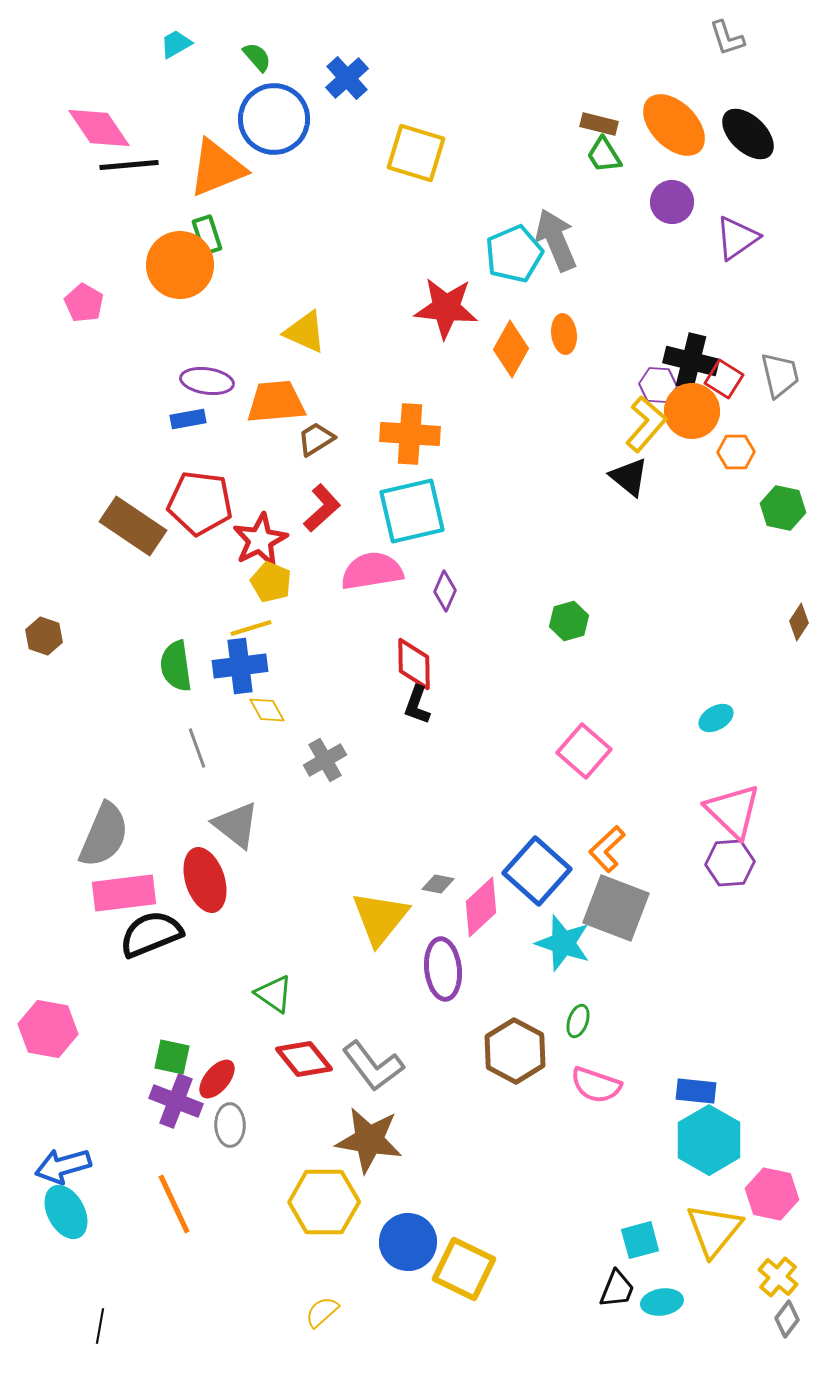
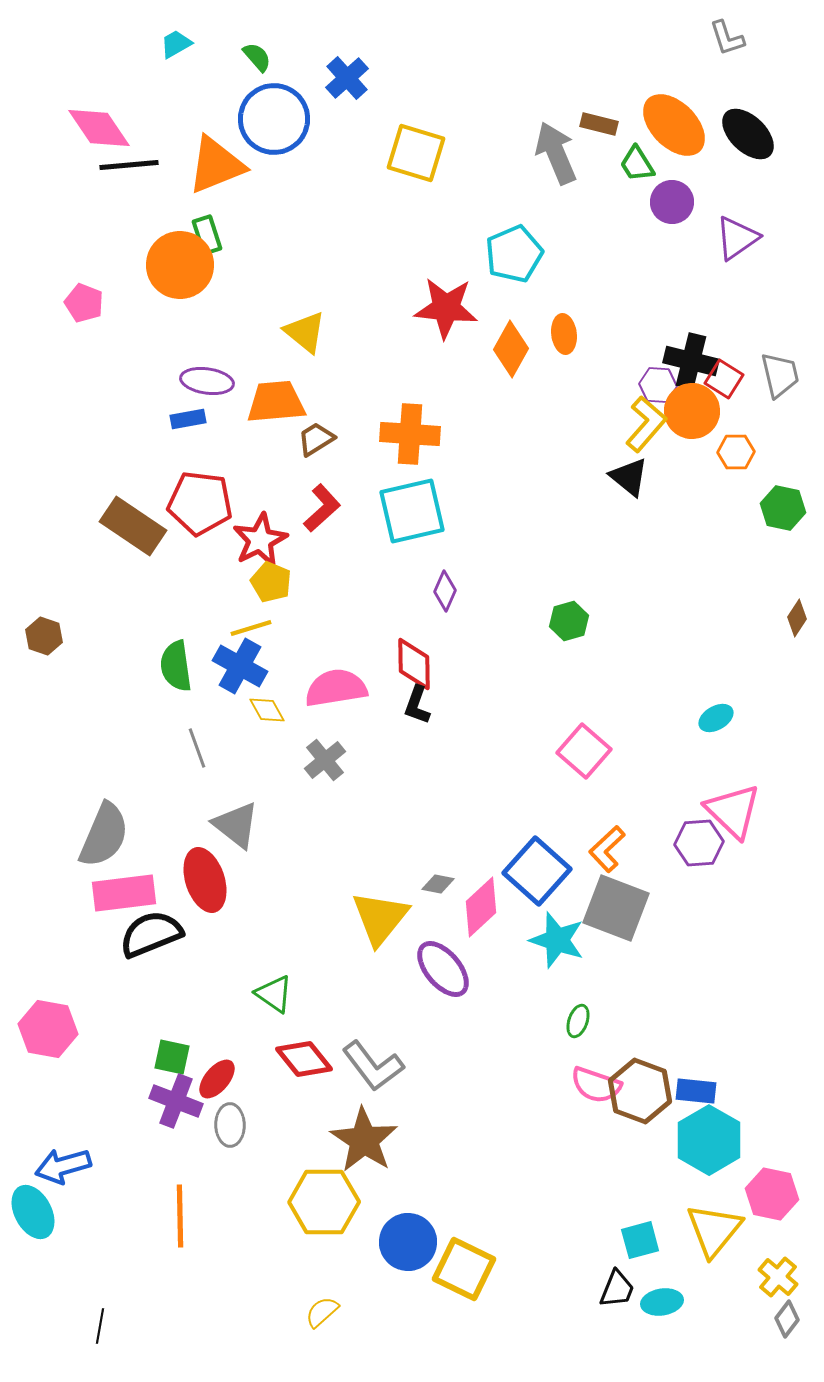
green trapezoid at (604, 155): moved 33 px right, 9 px down
orange triangle at (217, 168): moved 1 px left, 3 px up
gray arrow at (556, 240): moved 87 px up
pink pentagon at (84, 303): rotated 9 degrees counterclockwise
yellow triangle at (305, 332): rotated 15 degrees clockwise
pink semicircle at (372, 571): moved 36 px left, 117 px down
brown diamond at (799, 622): moved 2 px left, 4 px up
blue cross at (240, 666): rotated 36 degrees clockwise
gray cross at (325, 760): rotated 9 degrees counterclockwise
purple hexagon at (730, 863): moved 31 px left, 20 px up
cyan star at (563, 943): moved 6 px left, 3 px up
purple ellipse at (443, 969): rotated 34 degrees counterclockwise
brown hexagon at (515, 1051): moved 125 px right, 40 px down; rotated 8 degrees counterclockwise
brown star at (369, 1140): moved 5 px left; rotated 24 degrees clockwise
orange line at (174, 1204): moved 6 px right, 12 px down; rotated 24 degrees clockwise
cyan ellipse at (66, 1212): moved 33 px left
